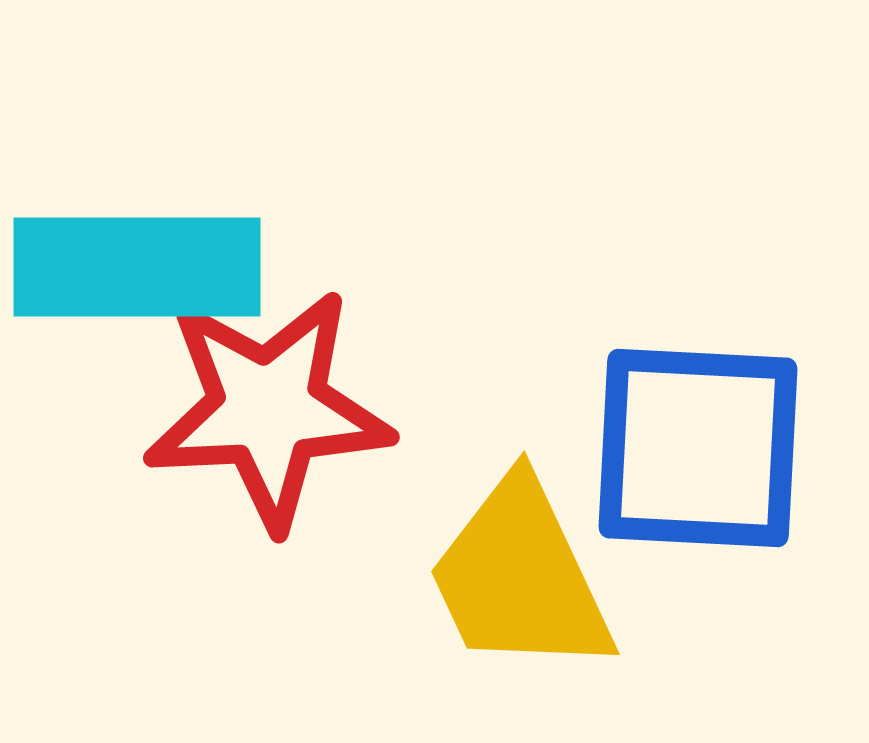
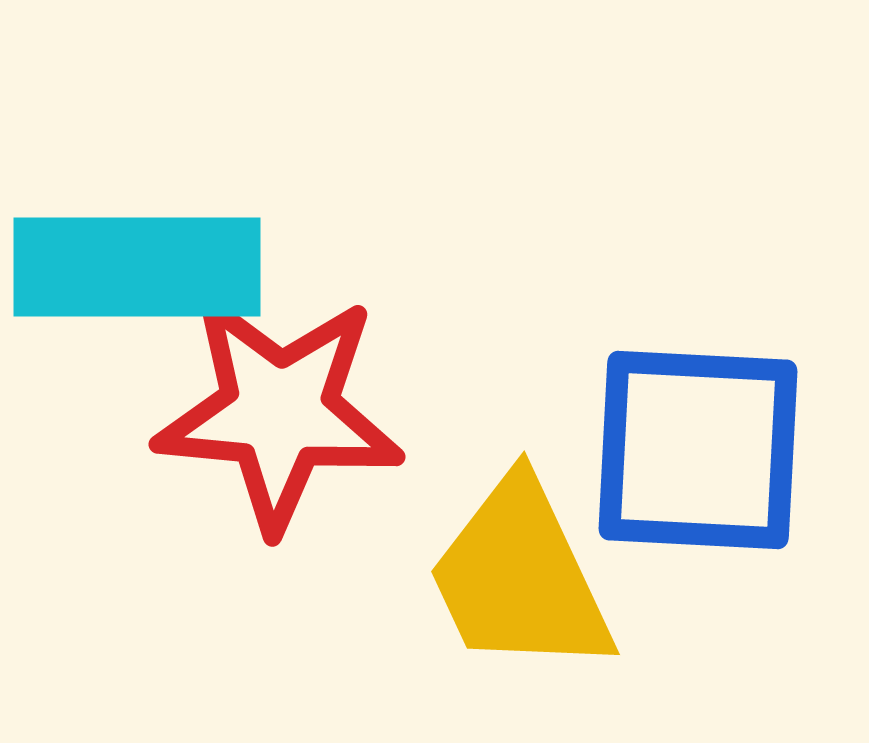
red star: moved 11 px right, 3 px down; rotated 8 degrees clockwise
blue square: moved 2 px down
